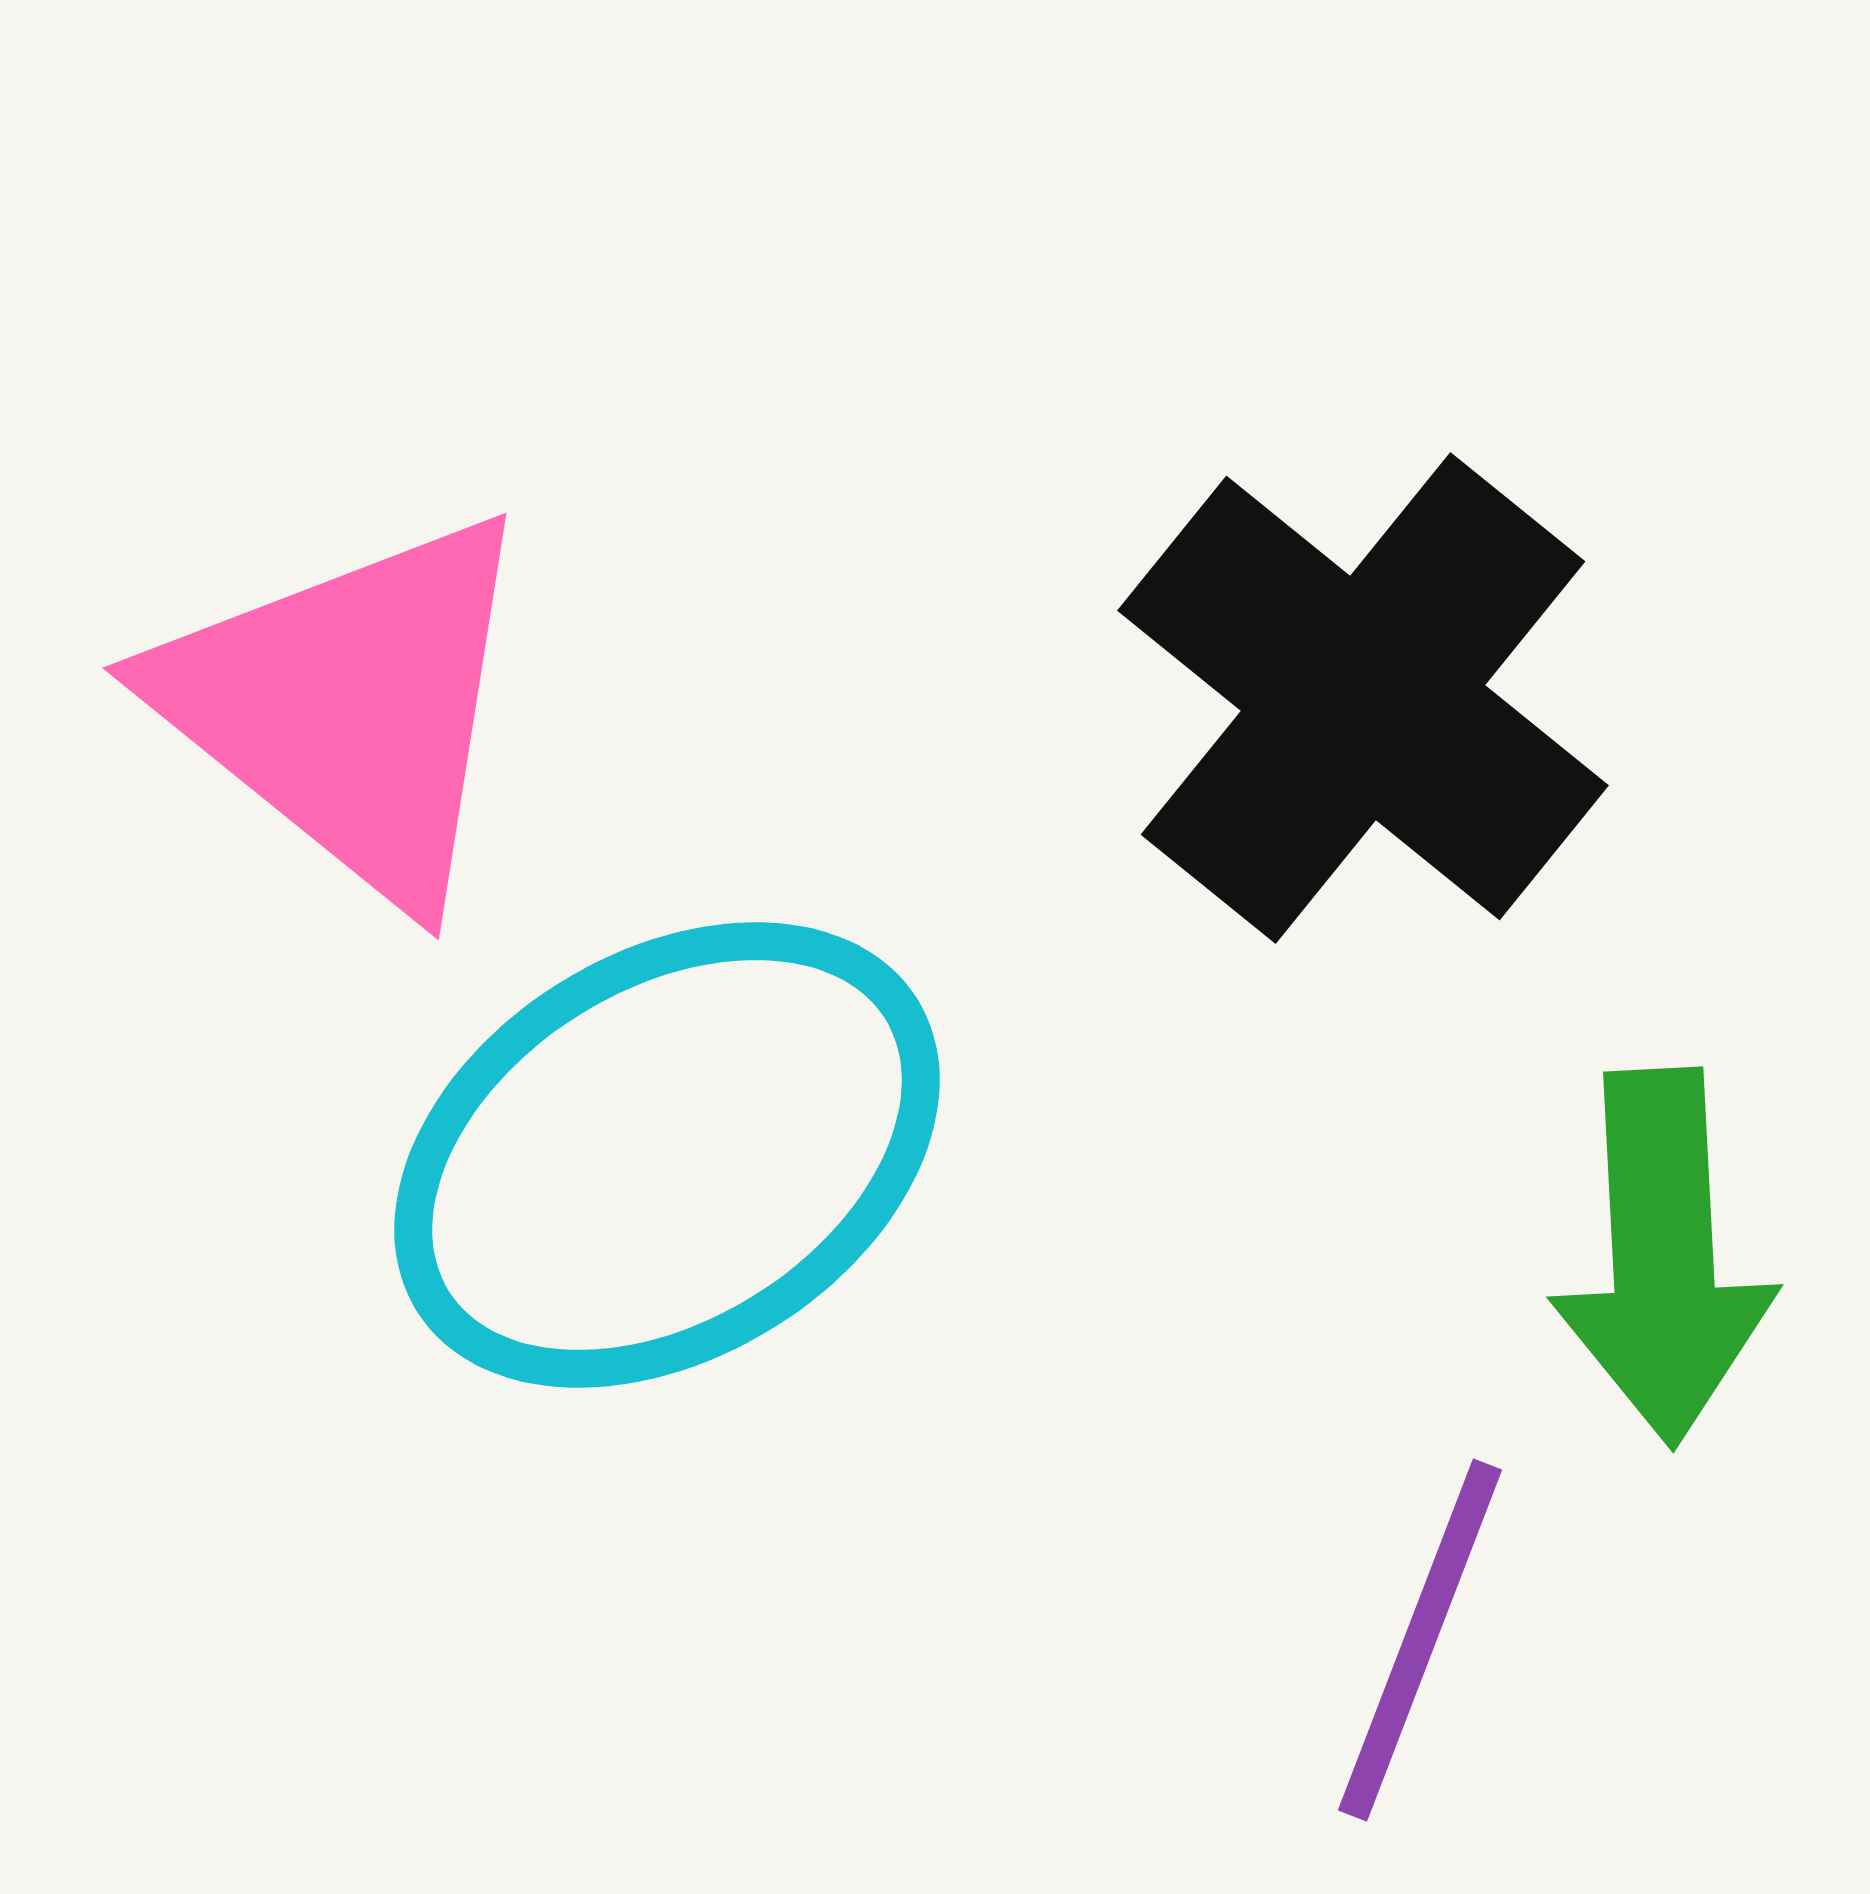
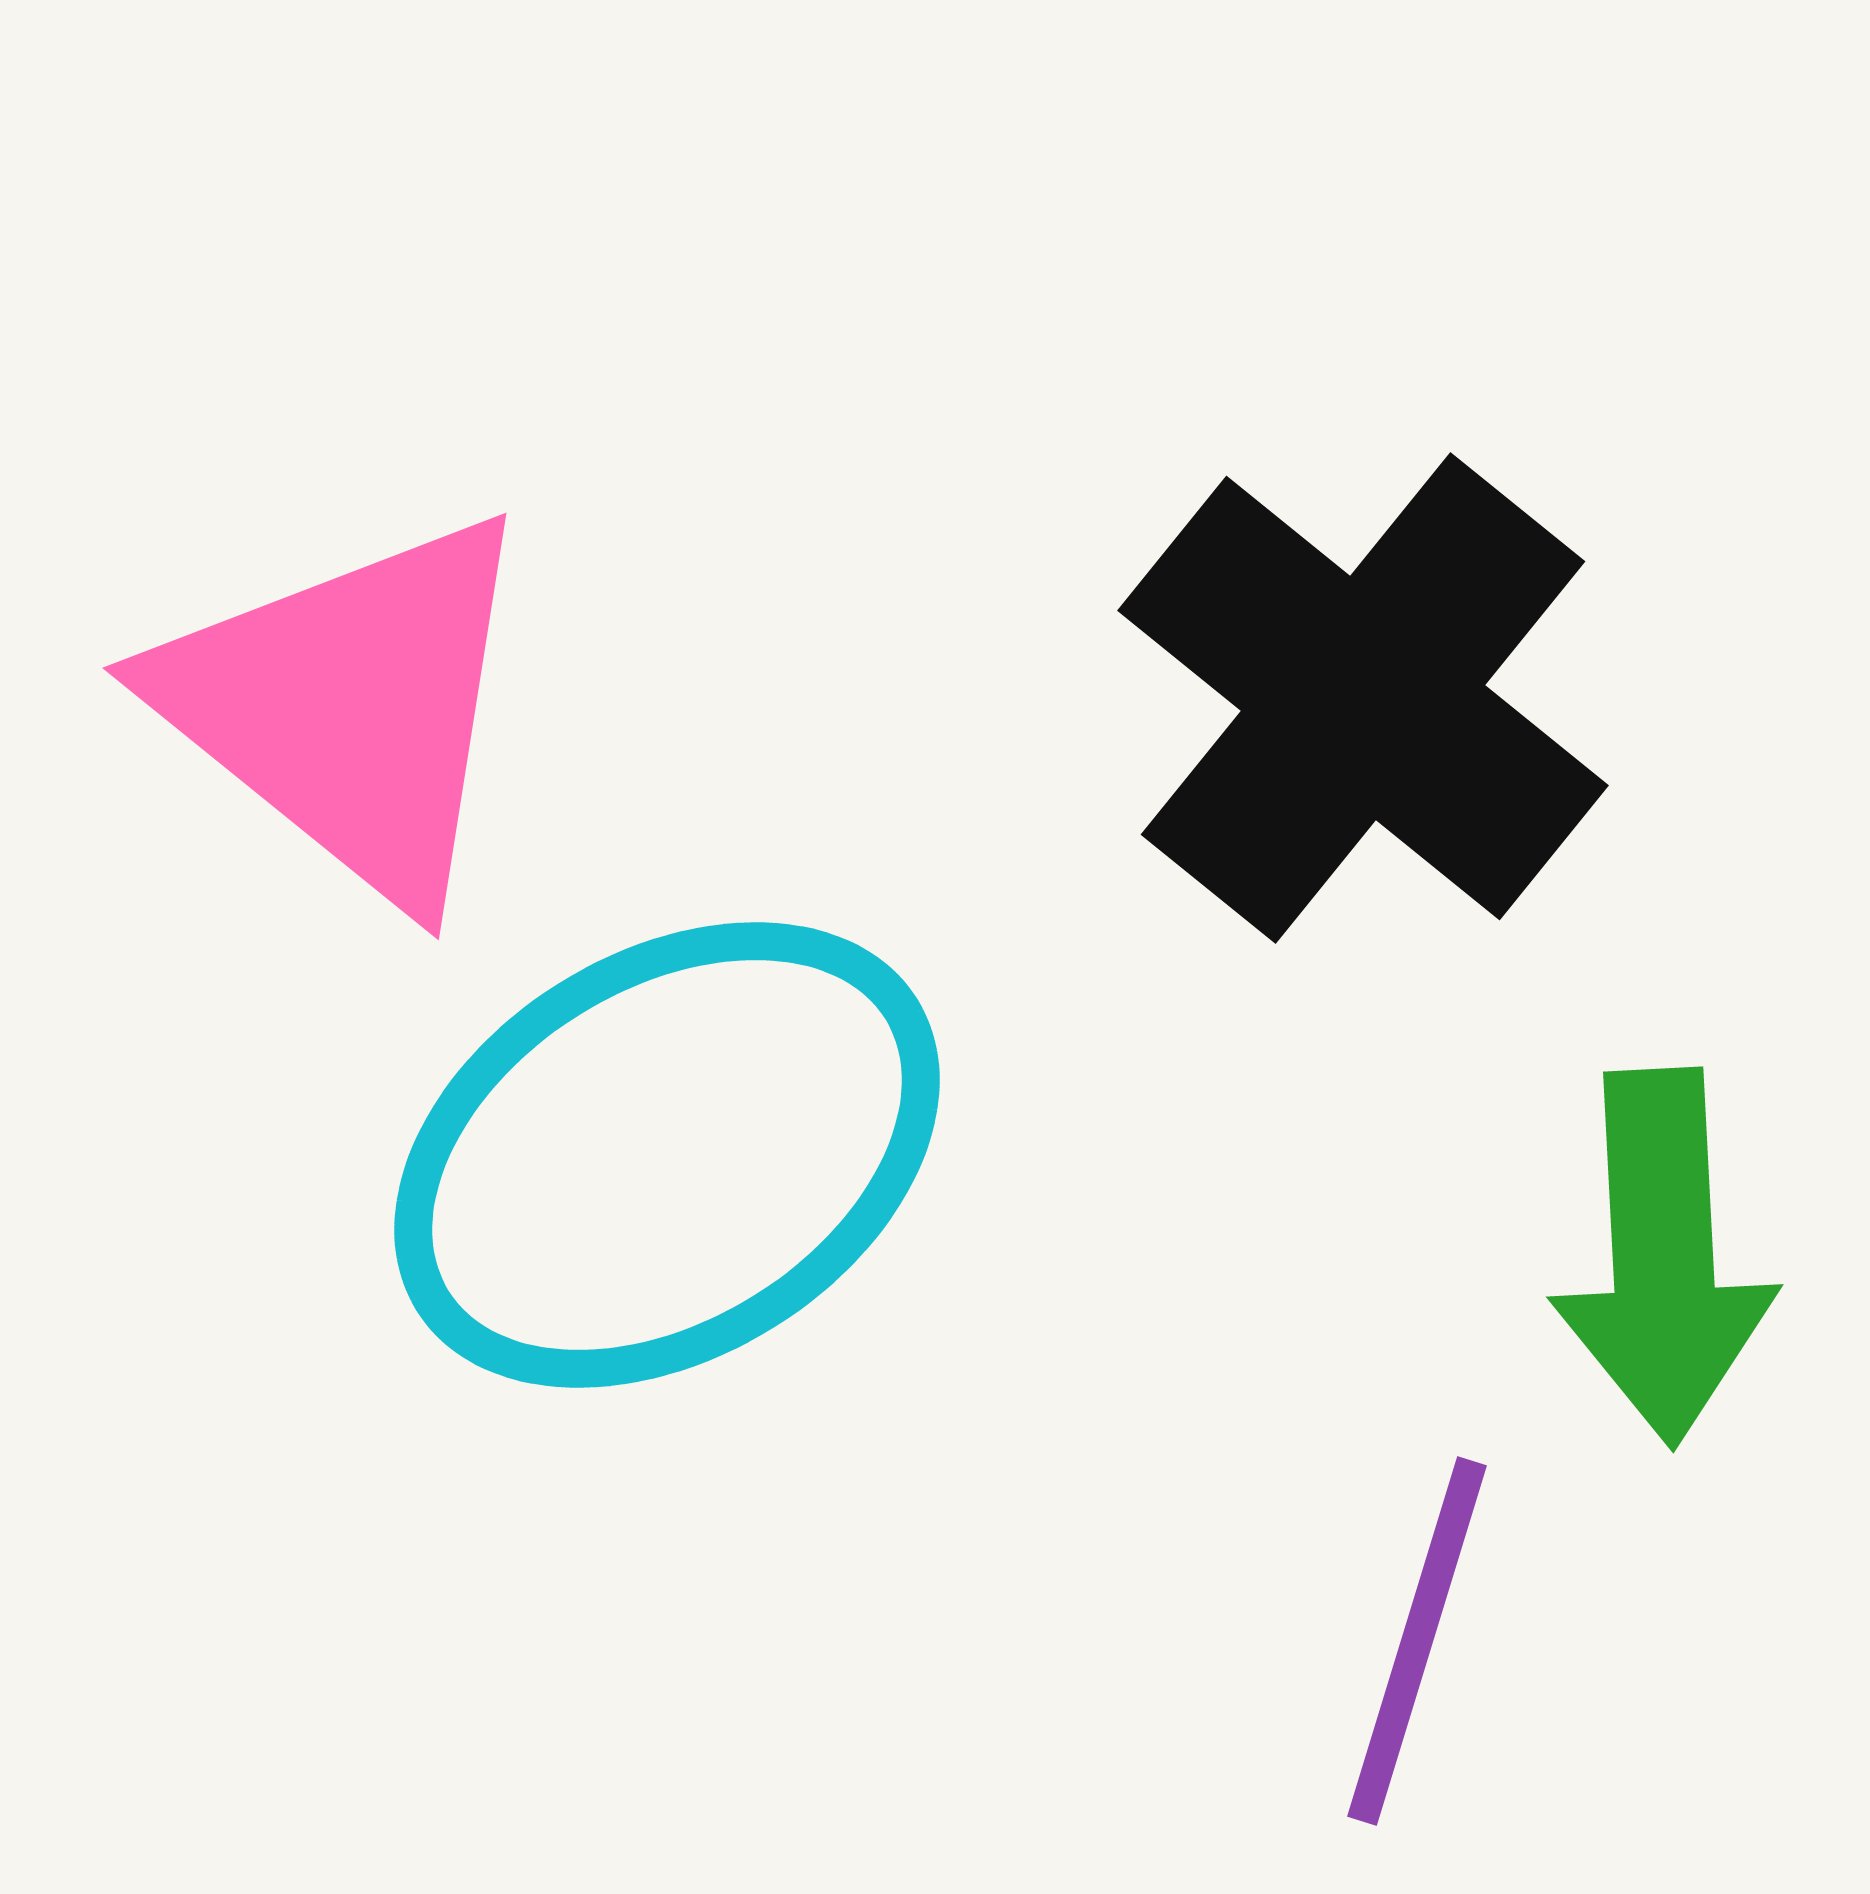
purple line: moved 3 px left, 1 px down; rotated 4 degrees counterclockwise
